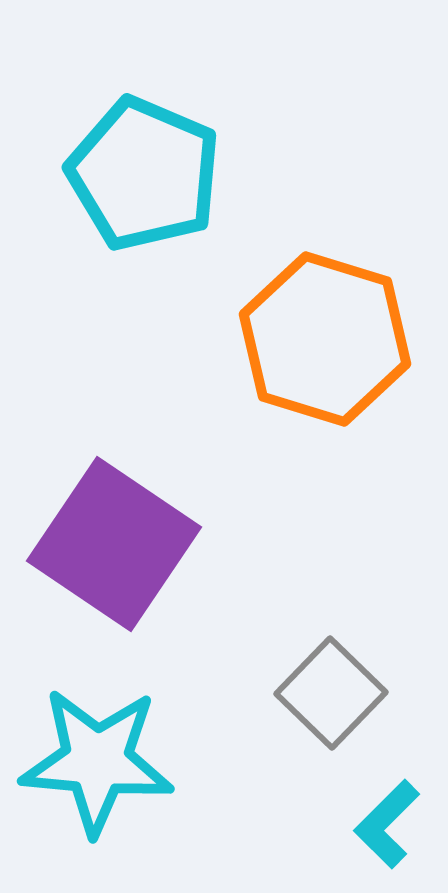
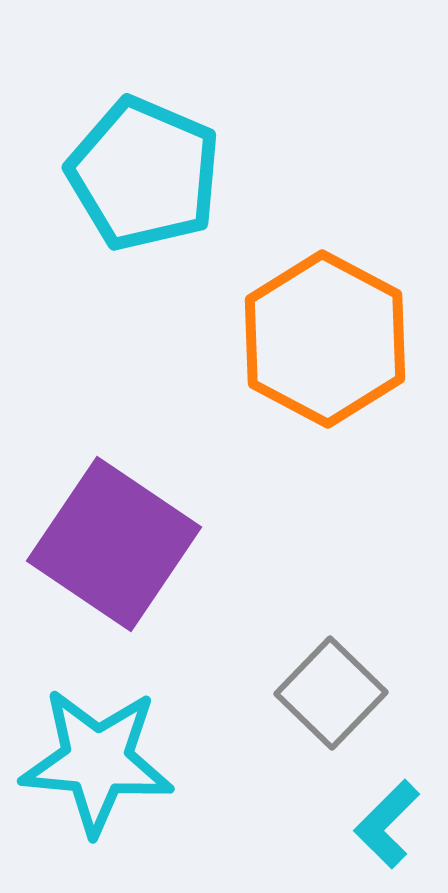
orange hexagon: rotated 11 degrees clockwise
